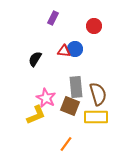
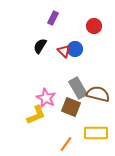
red triangle: rotated 40 degrees clockwise
black semicircle: moved 5 px right, 13 px up
gray rectangle: moved 2 px right, 1 px down; rotated 25 degrees counterclockwise
brown semicircle: rotated 60 degrees counterclockwise
brown square: moved 1 px right, 1 px down
yellow rectangle: moved 16 px down
